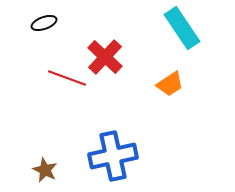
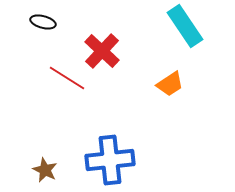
black ellipse: moved 1 px left, 1 px up; rotated 35 degrees clockwise
cyan rectangle: moved 3 px right, 2 px up
red cross: moved 3 px left, 6 px up
red line: rotated 12 degrees clockwise
blue cross: moved 3 px left, 4 px down; rotated 6 degrees clockwise
